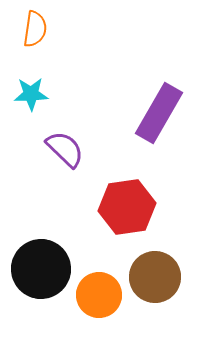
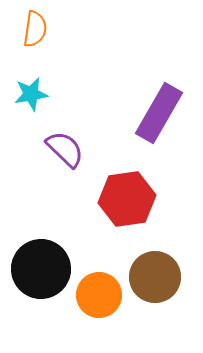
cyan star: rotated 8 degrees counterclockwise
red hexagon: moved 8 px up
